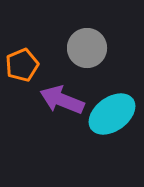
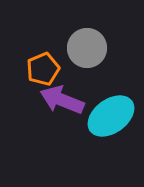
orange pentagon: moved 21 px right, 4 px down
cyan ellipse: moved 1 px left, 2 px down
